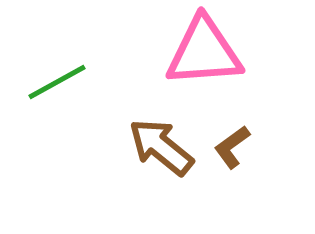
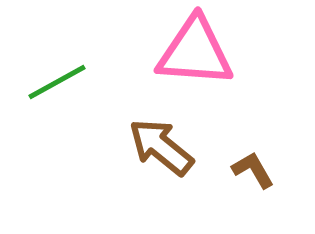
pink triangle: moved 9 px left; rotated 8 degrees clockwise
brown L-shape: moved 21 px right, 23 px down; rotated 96 degrees clockwise
